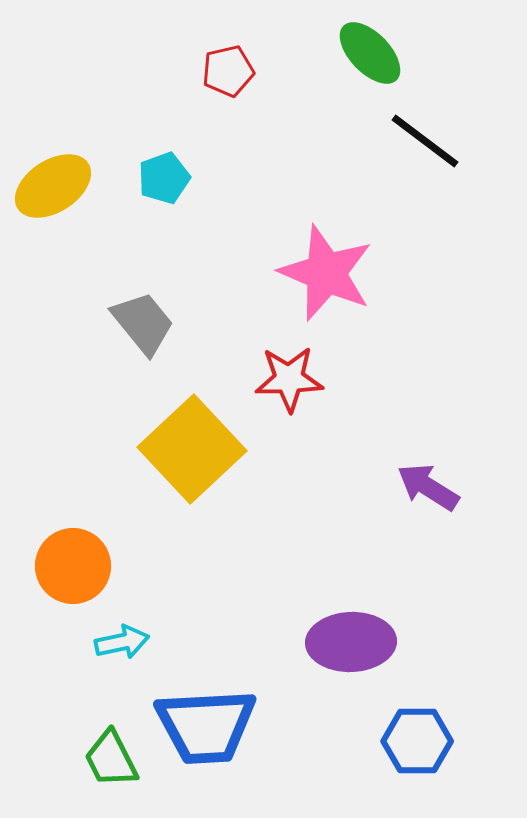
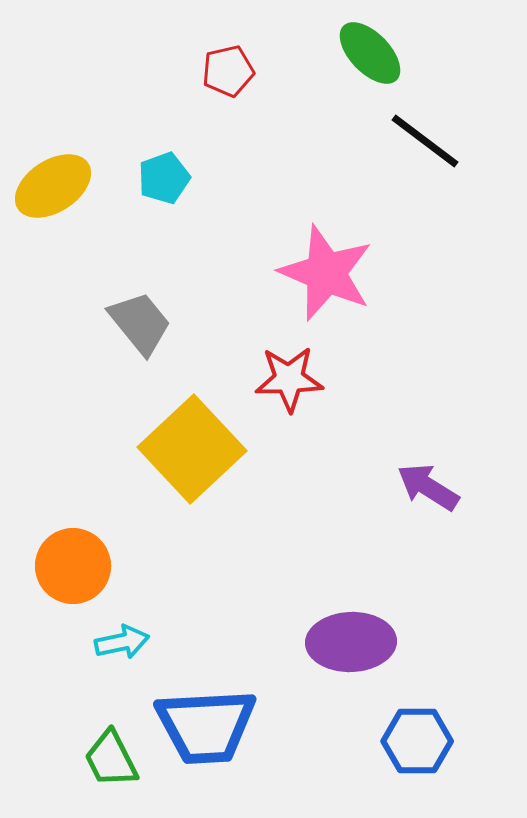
gray trapezoid: moved 3 px left
